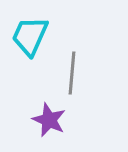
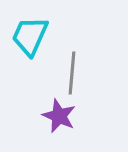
purple star: moved 10 px right, 4 px up
